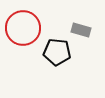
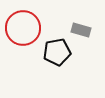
black pentagon: rotated 16 degrees counterclockwise
